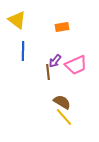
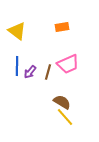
yellow triangle: moved 11 px down
blue line: moved 6 px left, 15 px down
purple arrow: moved 25 px left, 11 px down
pink trapezoid: moved 8 px left, 1 px up
brown line: rotated 21 degrees clockwise
yellow line: moved 1 px right
